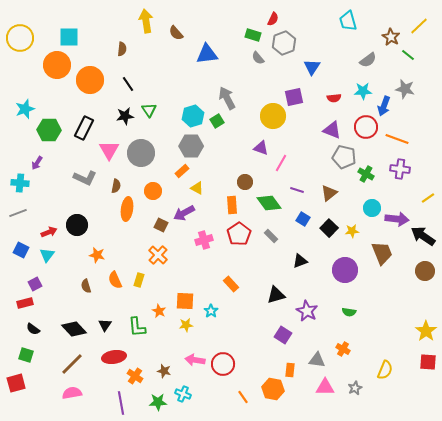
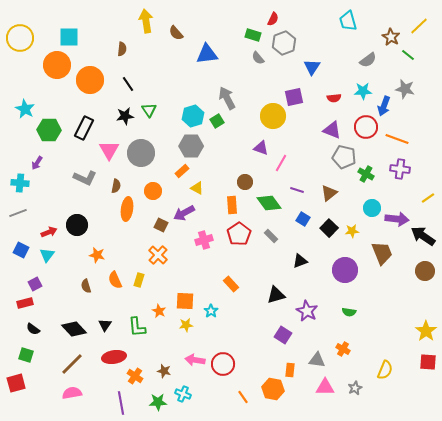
cyan star at (25, 109): rotated 24 degrees counterclockwise
